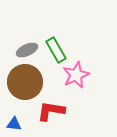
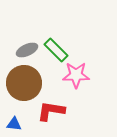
green rectangle: rotated 15 degrees counterclockwise
pink star: rotated 24 degrees clockwise
brown circle: moved 1 px left, 1 px down
